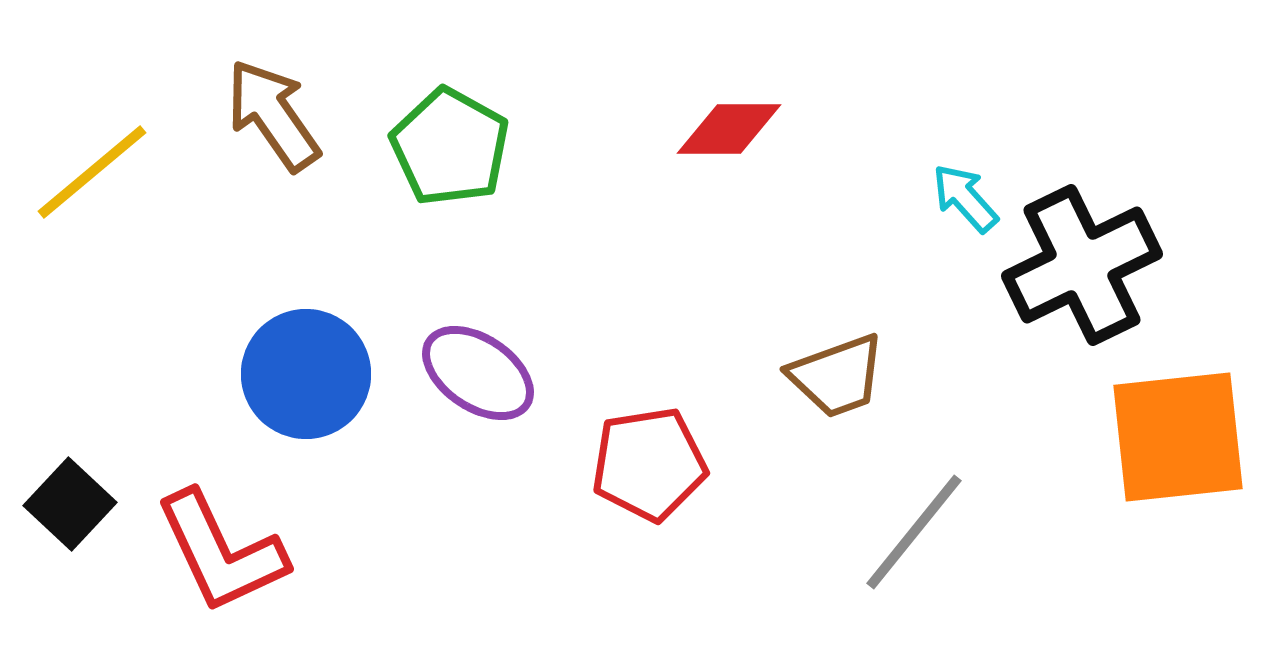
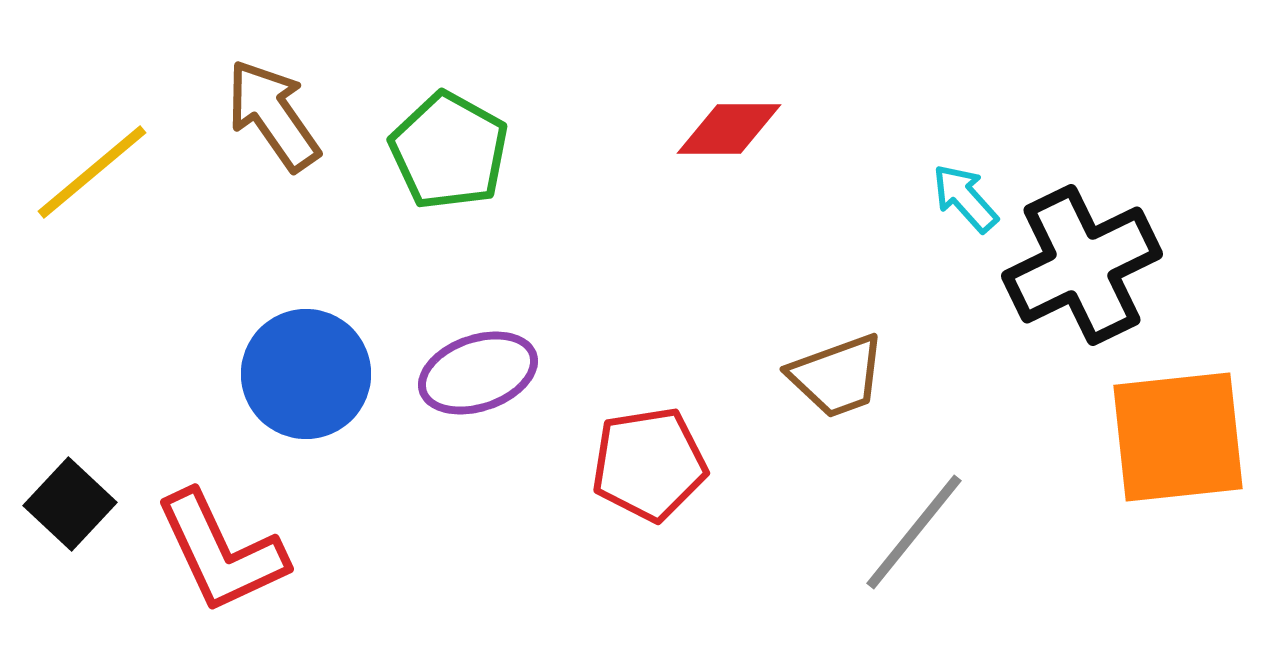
green pentagon: moved 1 px left, 4 px down
purple ellipse: rotated 53 degrees counterclockwise
